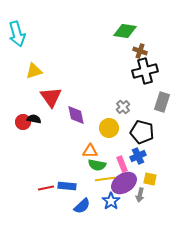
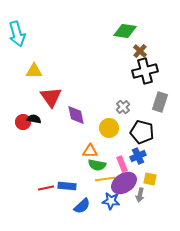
brown cross: rotated 24 degrees clockwise
yellow triangle: rotated 18 degrees clockwise
gray rectangle: moved 2 px left
blue star: rotated 30 degrees counterclockwise
